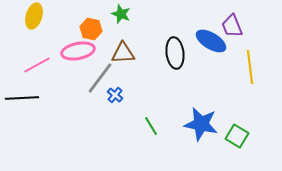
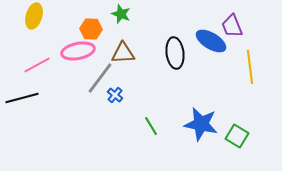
orange hexagon: rotated 10 degrees counterclockwise
black line: rotated 12 degrees counterclockwise
